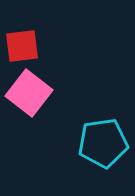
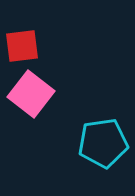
pink square: moved 2 px right, 1 px down
